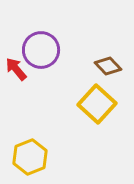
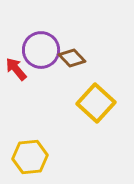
brown diamond: moved 36 px left, 8 px up
yellow square: moved 1 px left, 1 px up
yellow hexagon: rotated 16 degrees clockwise
